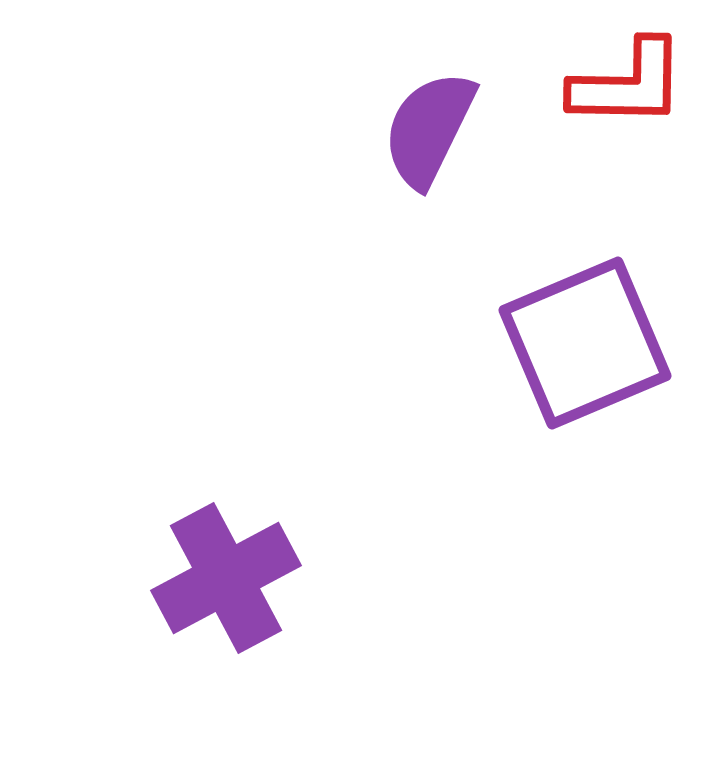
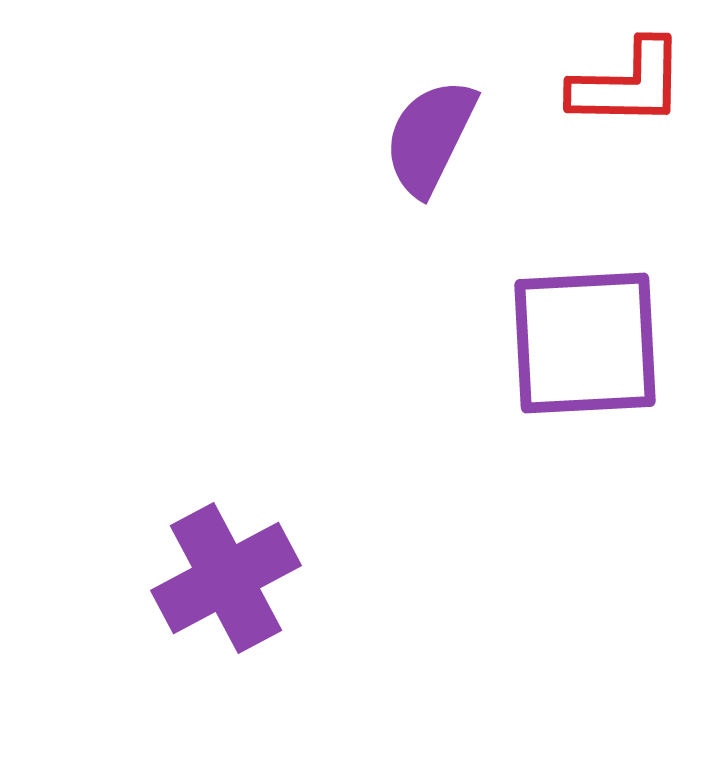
purple semicircle: moved 1 px right, 8 px down
purple square: rotated 20 degrees clockwise
